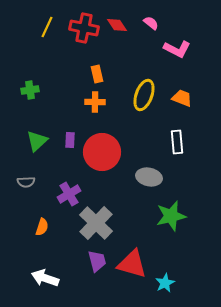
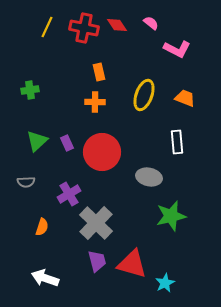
orange rectangle: moved 2 px right, 2 px up
orange trapezoid: moved 3 px right
purple rectangle: moved 3 px left, 3 px down; rotated 28 degrees counterclockwise
